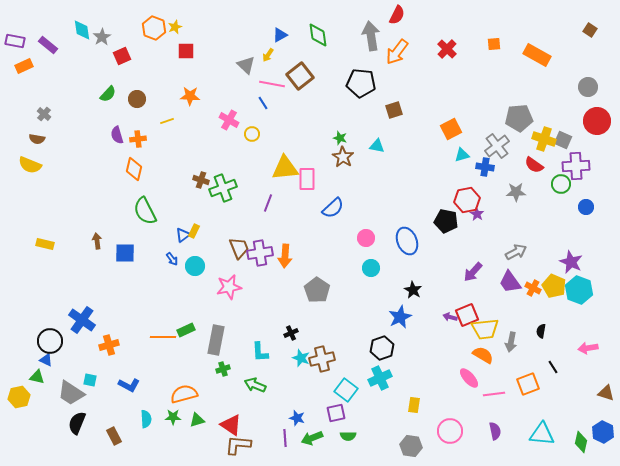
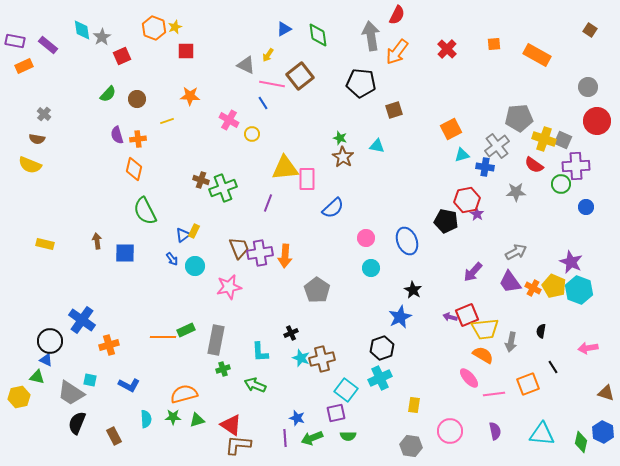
blue triangle at (280, 35): moved 4 px right, 6 px up
gray triangle at (246, 65): rotated 18 degrees counterclockwise
